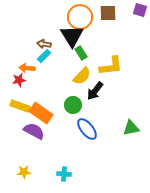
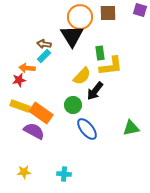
green rectangle: moved 19 px right; rotated 24 degrees clockwise
